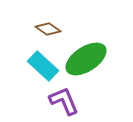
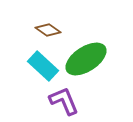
brown diamond: moved 1 px down
